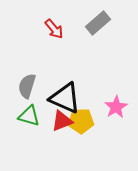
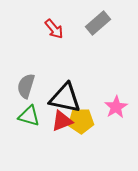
gray semicircle: moved 1 px left
black triangle: rotated 12 degrees counterclockwise
